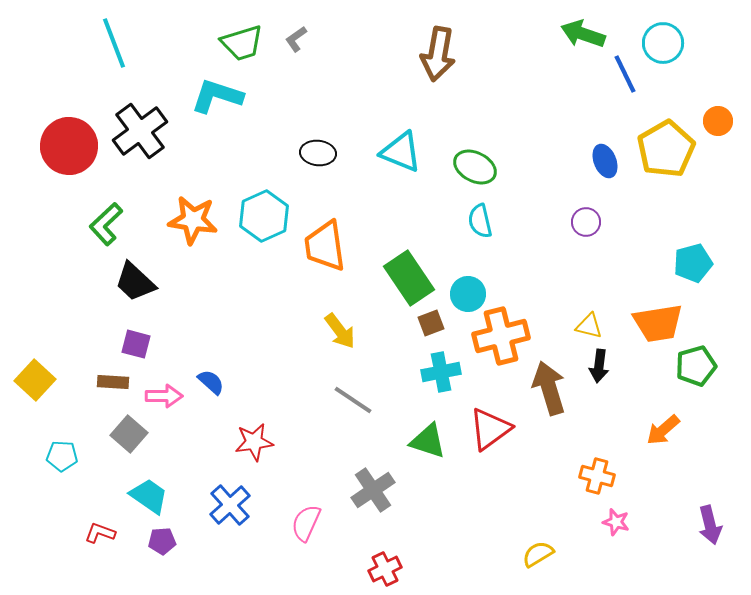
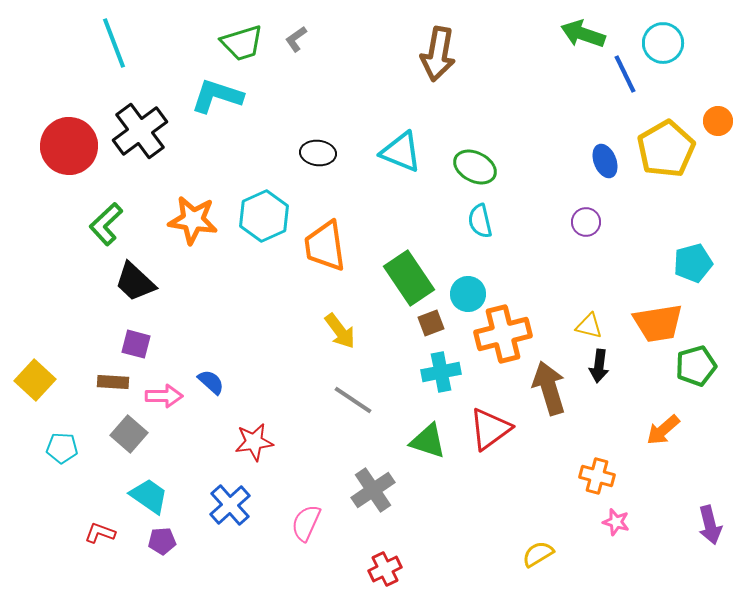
orange cross at (501, 336): moved 2 px right, 2 px up
cyan pentagon at (62, 456): moved 8 px up
